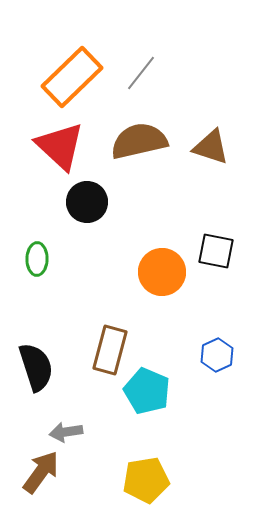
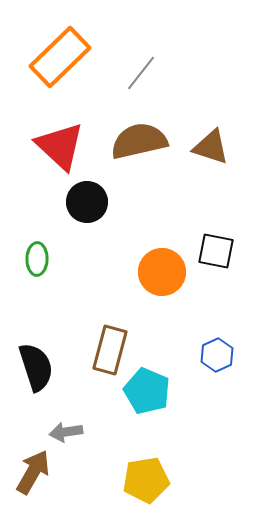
orange rectangle: moved 12 px left, 20 px up
brown arrow: moved 8 px left; rotated 6 degrees counterclockwise
